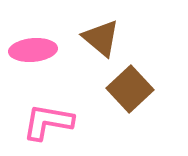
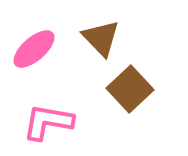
brown triangle: rotated 6 degrees clockwise
pink ellipse: moved 1 px right, 1 px up; rotated 36 degrees counterclockwise
